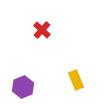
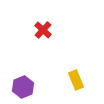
red cross: moved 1 px right
